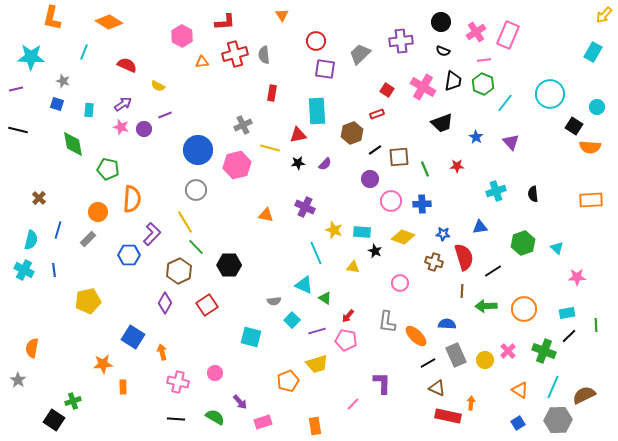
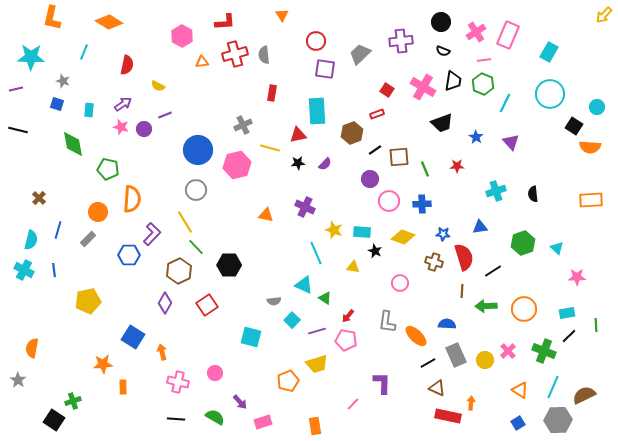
cyan rectangle at (593, 52): moved 44 px left
red semicircle at (127, 65): rotated 78 degrees clockwise
cyan line at (505, 103): rotated 12 degrees counterclockwise
pink circle at (391, 201): moved 2 px left
